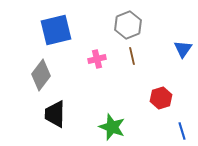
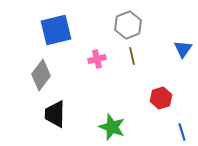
blue line: moved 1 px down
